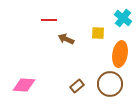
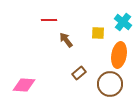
cyan cross: moved 4 px down
brown arrow: moved 1 px down; rotated 28 degrees clockwise
orange ellipse: moved 1 px left, 1 px down
brown rectangle: moved 2 px right, 13 px up
